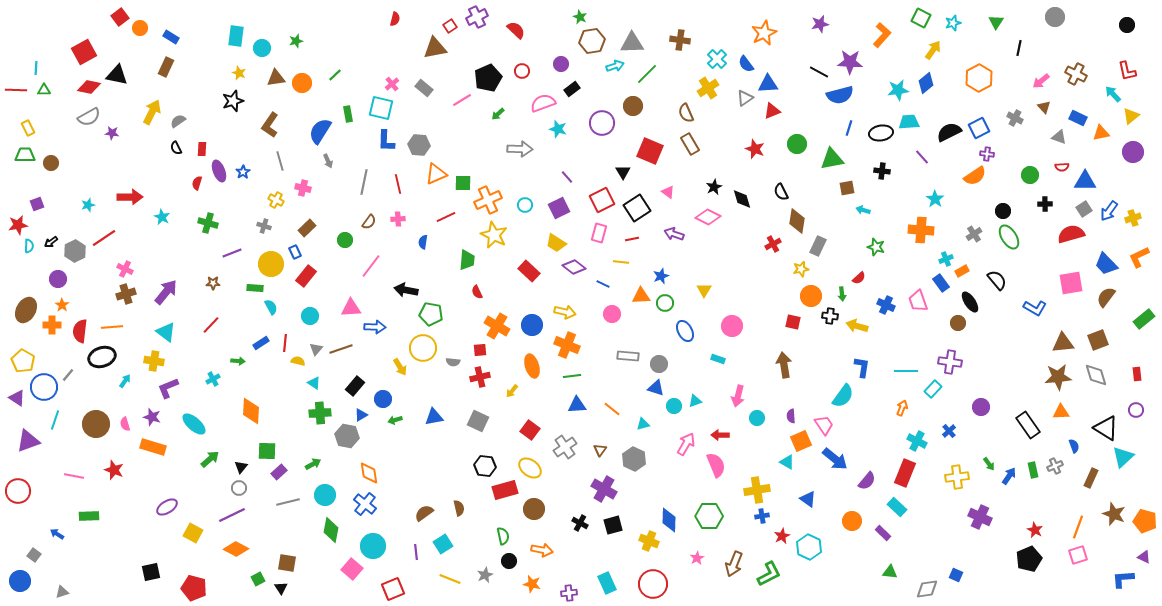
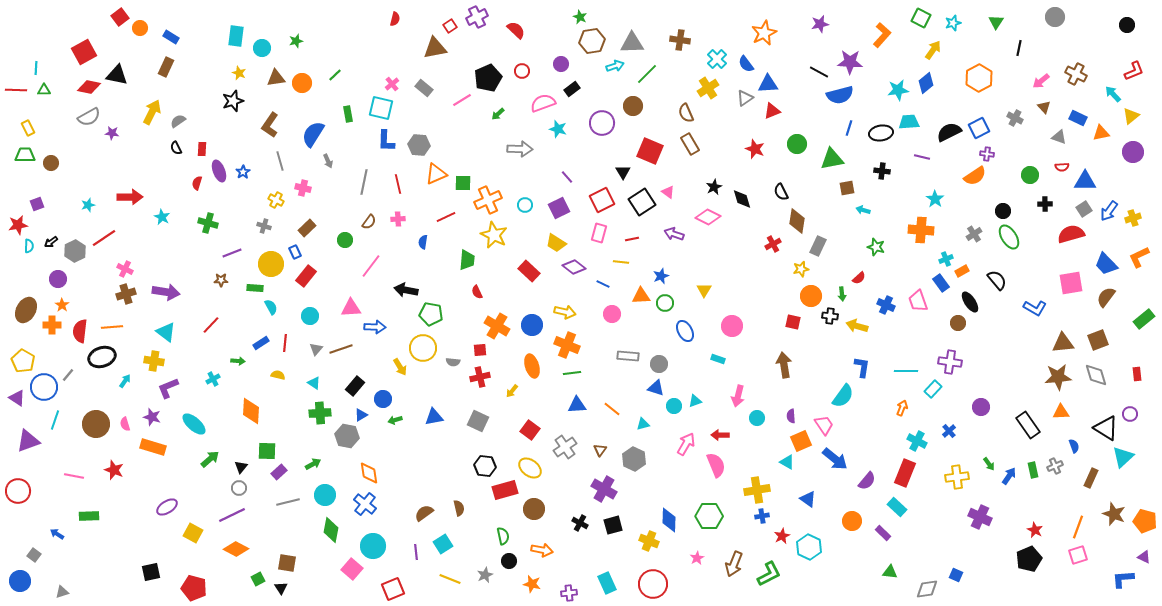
red L-shape at (1127, 71): moved 7 px right; rotated 100 degrees counterclockwise
blue semicircle at (320, 131): moved 7 px left, 3 px down
purple line at (922, 157): rotated 35 degrees counterclockwise
black square at (637, 208): moved 5 px right, 6 px up
brown star at (213, 283): moved 8 px right, 3 px up
purple arrow at (166, 292): rotated 60 degrees clockwise
yellow semicircle at (298, 361): moved 20 px left, 14 px down
green line at (572, 376): moved 3 px up
purple circle at (1136, 410): moved 6 px left, 4 px down
